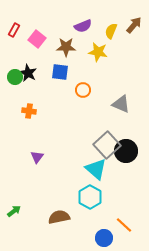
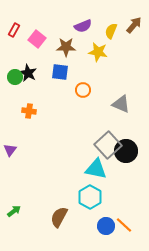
gray square: moved 1 px right
purple triangle: moved 27 px left, 7 px up
cyan triangle: rotated 30 degrees counterclockwise
brown semicircle: rotated 50 degrees counterclockwise
blue circle: moved 2 px right, 12 px up
